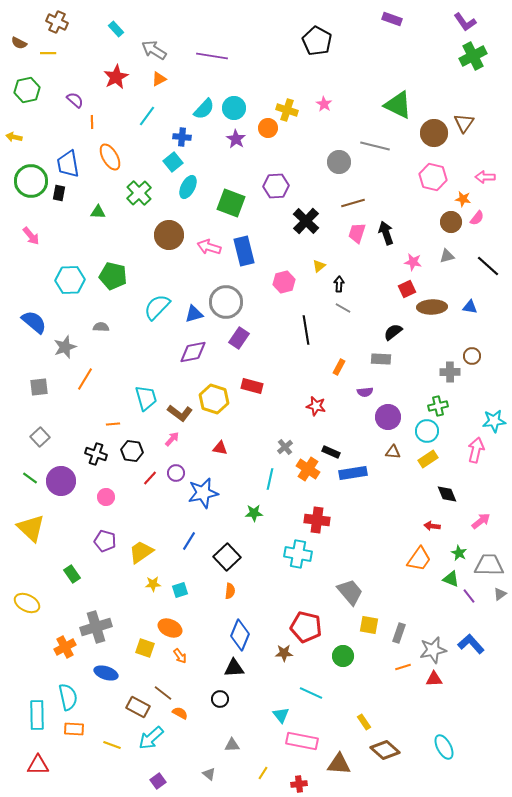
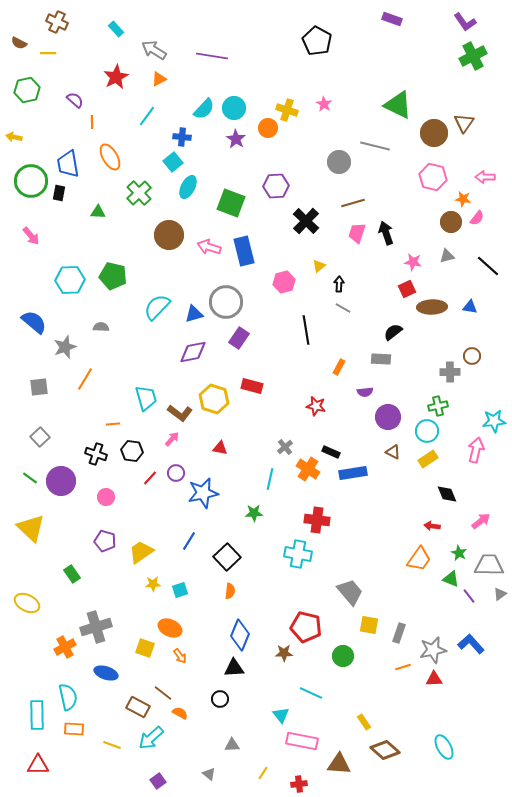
brown triangle at (393, 452): rotated 21 degrees clockwise
